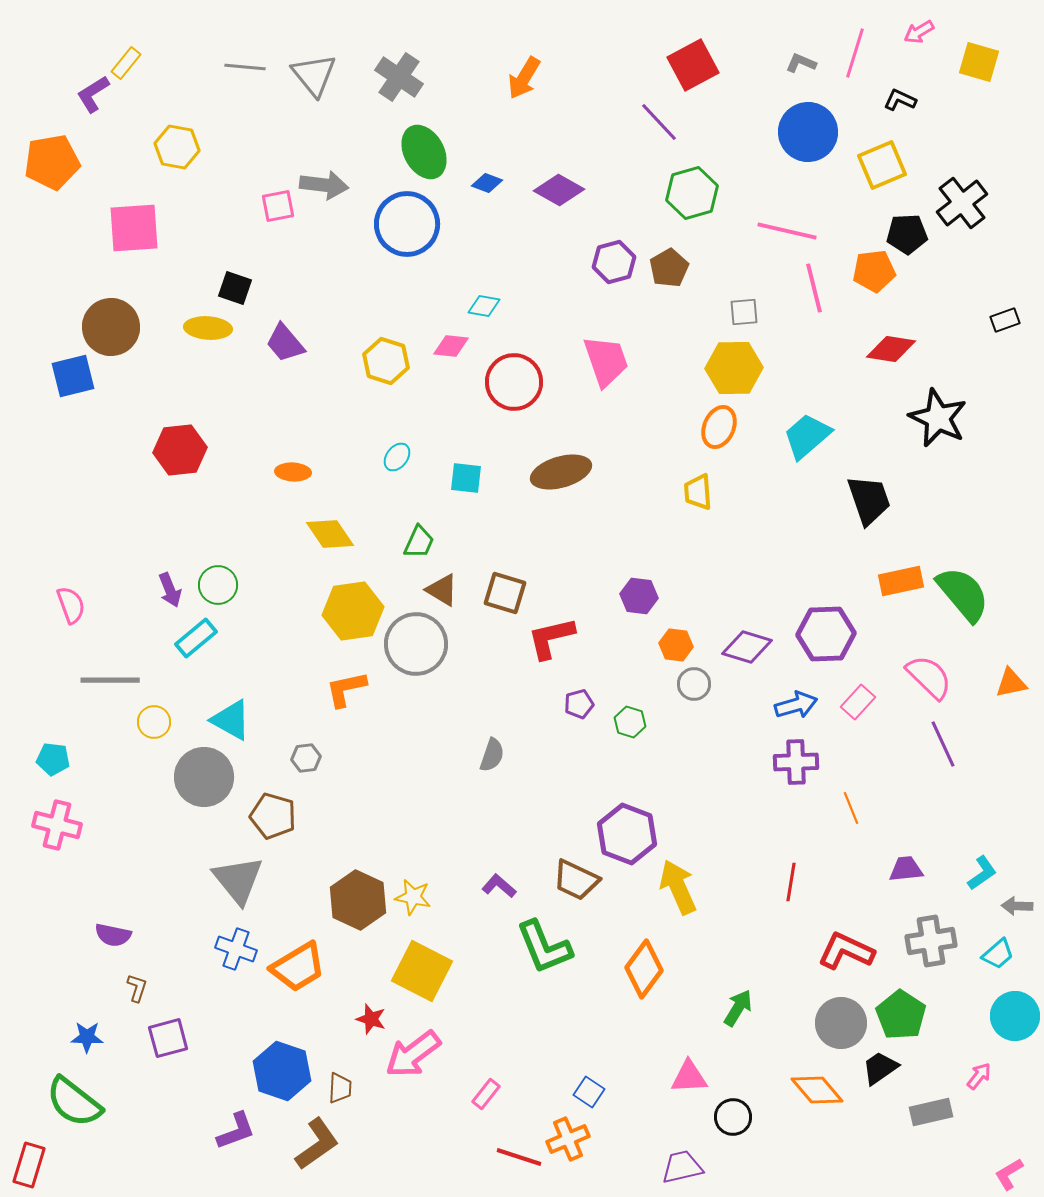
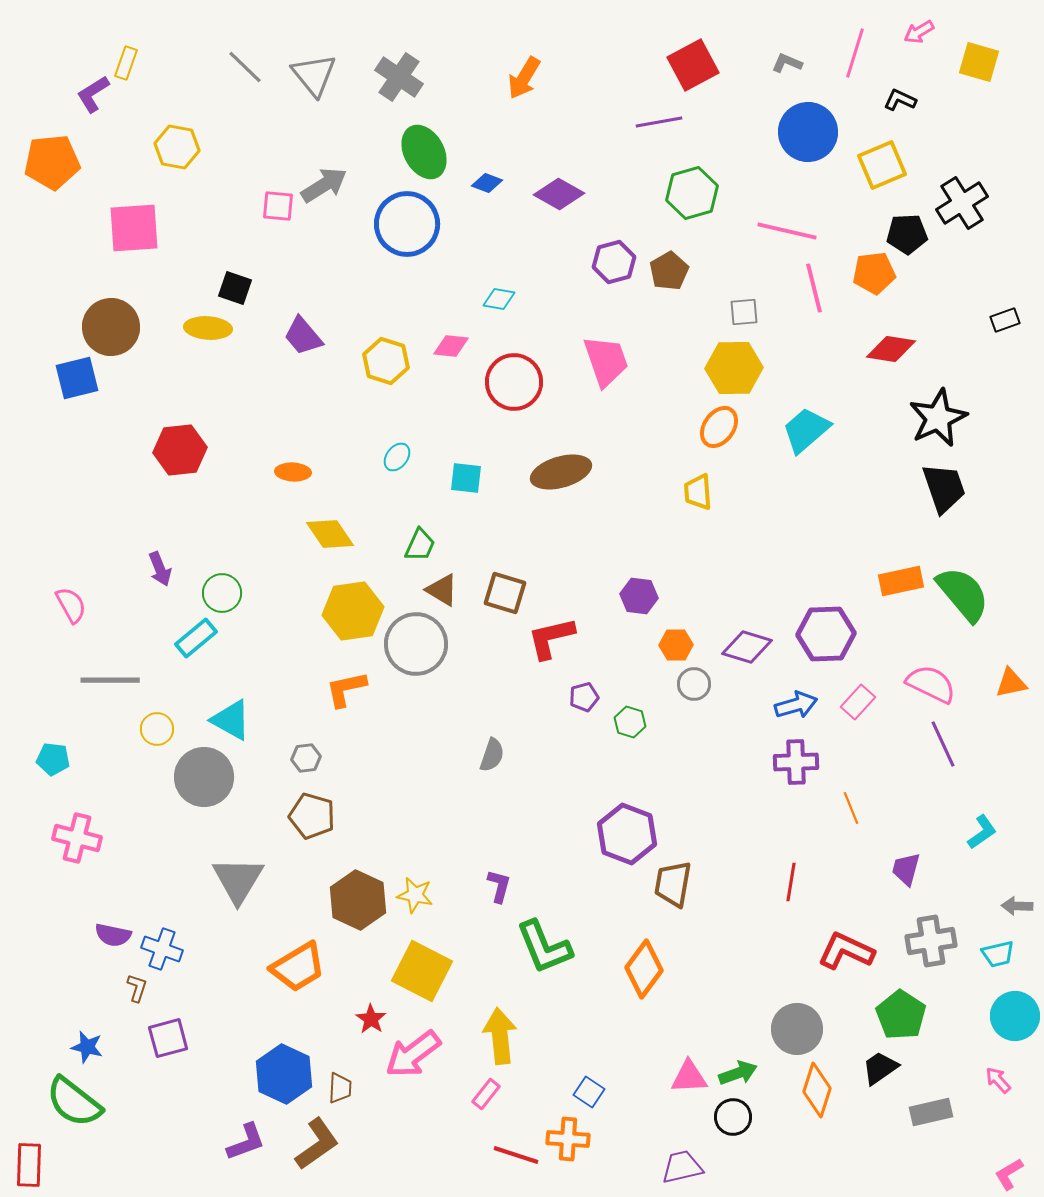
yellow rectangle at (126, 63): rotated 20 degrees counterclockwise
gray L-shape at (801, 63): moved 14 px left
gray line at (245, 67): rotated 39 degrees clockwise
purple line at (659, 122): rotated 57 degrees counterclockwise
orange pentagon at (52, 162): rotated 4 degrees clockwise
gray arrow at (324, 185): rotated 39 degrees counterclockwise
purple diamond at (559, 190): moved 4 px down
black cross at (962, 203): rotated 6 degrees clockwise
pink square at (278, 206): rotated 16 degrees clockwise
brown pentagon at (669, 268): moved 3 px down
orange pentagon at (874, 271): moved 2 px down
cyan diamond at (484, 306): moved 15 px right, 7 px up
purple trapezoid at (285, 343): moved 18 px right, 7 px up
blue square at (73, 376): moved 4 px right, 2 px down
black star at (938, 418): rotated 22 degrees clockwise
orange ellipse at (719, 427): rotated 12 degrees clockwise
cyan trapezoid at (807, 436): moved 1 px left, 6 px up
black trapezoid at (869, 500): moved 75 px right, 12 px up
green trapezoid at (419, 542): moved 1 px right, 3 px down
green circle at (218, 585): moved 4 px right, 8 px down
purple arrow at (170, 590): moved 10 px left, 21 px up
pink semicircle at (71, 605): rotated 9 degrees counterclockwise
orange hexagon at (676, 645): rotated 8 degrees counterclockwise
pink semicircle at (929, 677): moved 2 px right, 7 px down; rotated 18 degrees counterclockwise
purple pentagon at (579, 704): moved 5 px right, 7 px up
yellow circle at (154, 722): moved 3 px right, 7 px down
brown pentagon at (273, 816): moved 39 px right
pink cross at (57, 825): moved 20 px right, 13 px down
purple trapezoid at (906, 869): rotated 69 degrees counterclockwise
cyan L-shape at (982, 873): moved 41 px up
gray triangle at (238, 880): rotated 10 degrees clockwise
brown trapezoid at (576, 880): moved 97 px right, 4 px down; rotated 75 degrees clockwise
purple L-shape at (499, 886): rotated 64 degrees clockwise
yellow arrow at (678, 887): moved 178 px left, 149 px down; rotated 18 degrees clockwise
yellow star at (413, 897): moved 2 px right, 2 px up
blue cross at (236, 949): moved 74 px left
cyan trapezoid at (998, 954): rotated 28 degrees clockwise
green arrow at (738, 1008): moved 65 px down; rotated 39 degrees clockwise
red star at (371, 1019): rotated 16 degrees clockwise
gray circle at (841, 1023): moved 44 px left, 6 px down
blue star at (87, 1037): moved 10 px down; rotated 12 degrees clockwise
blue hexagon at (282, 1071): moved 2 px right, 3 px down; rotated 6 degrees clockwise
pink arrow at (979, 1076): moved 19 px right, 4 px down; rotated 80 degrees counterclockwise
orange diamond at (817, 1090): rotated 58 degrees clockwise
purple L-shape at (236, 1131): moved 10 px right, 11 px down
orange cross at (568, 1139): rotated 27 degrees clockwise
red line at (519, 1157): moved 3 px left, 2 px up
red rectangle at (29, 1165): rotated 15 degrees counterclockwise
